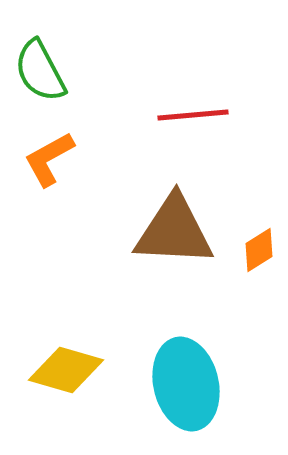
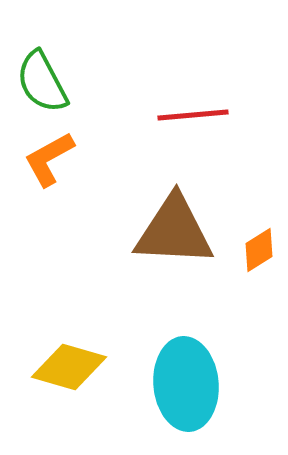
green semicircle: moved 2 px right, 11 px down
yellow diamond: moved 3 px right, 3 px up
cyan ellipse: rotated 8 degrees clockwise
